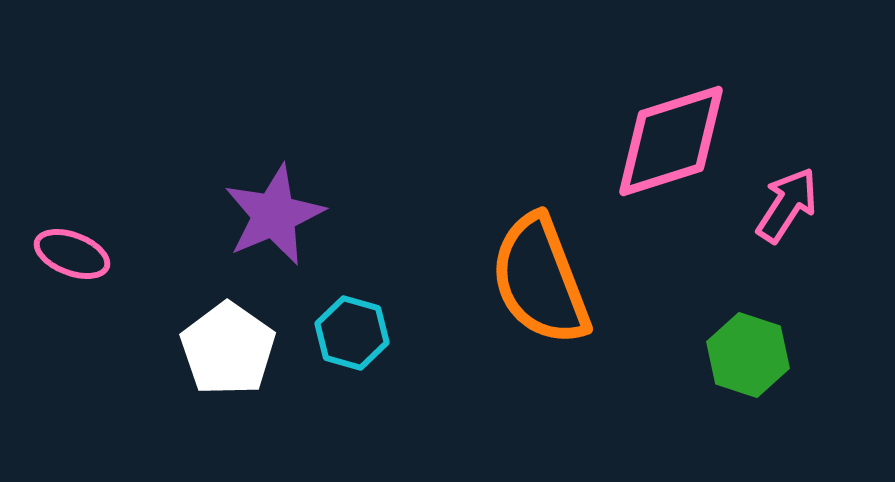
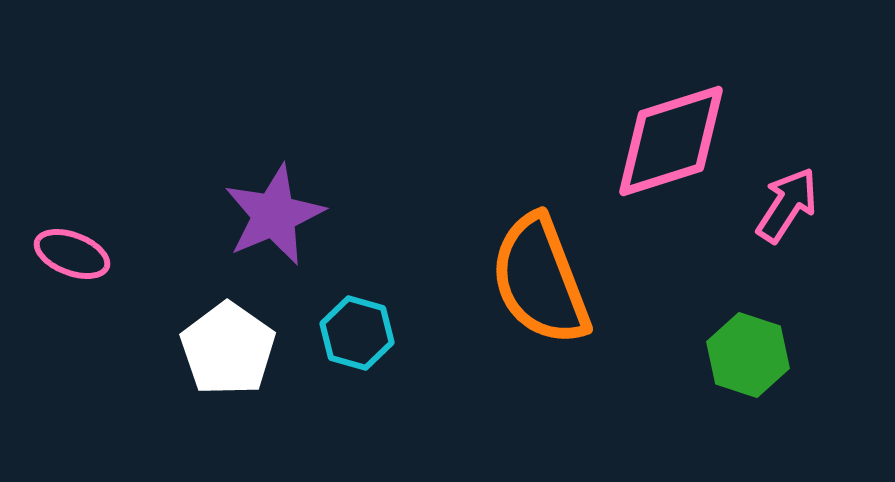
cyan hexagon: moved 5 px right
